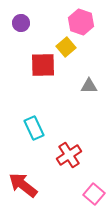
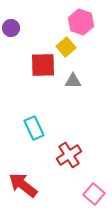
purple circle: moved 10 px left, 5 px down
gray triangle: moved 16 px left, 5 px up
